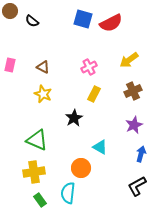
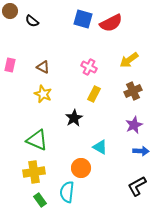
pink cross: rotated 35 degrees counterclockwise
blue arrow: moved 3 px up; rotated 77 degrees clockwise
cyan semicircle: moved 1 px left, 1 px up
